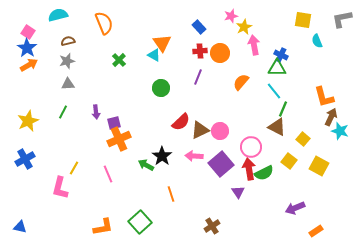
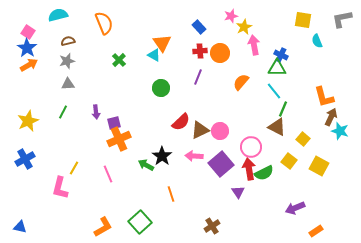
orange L-shape at (103, 227): rotated 20 degrees counterclockwise
